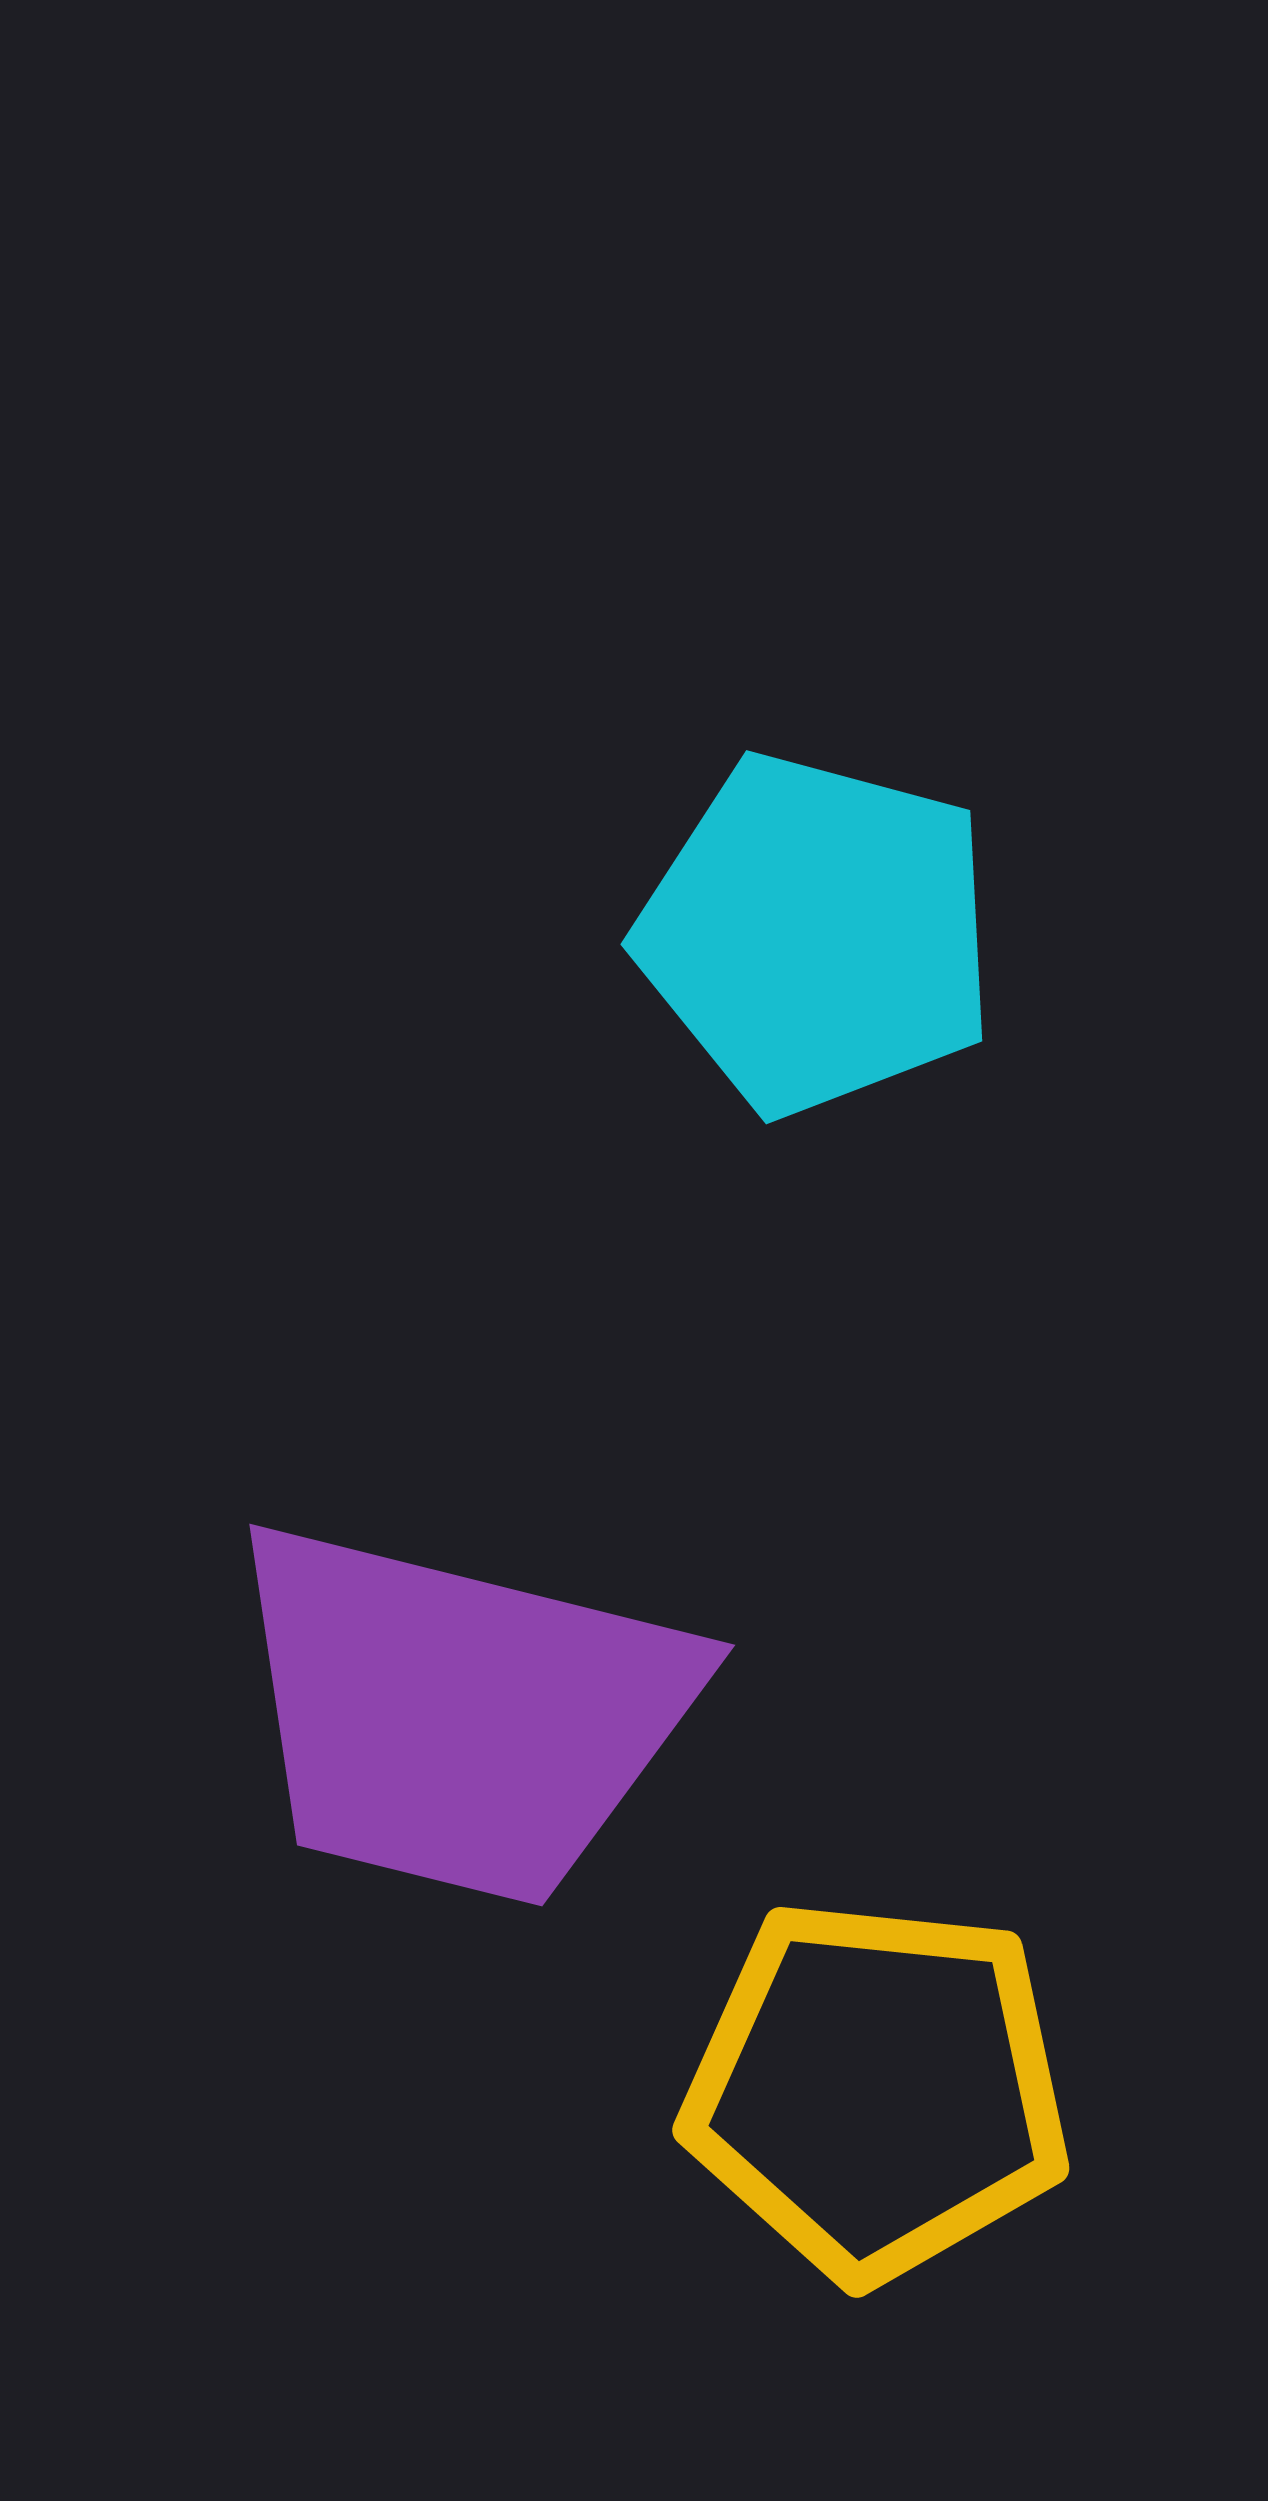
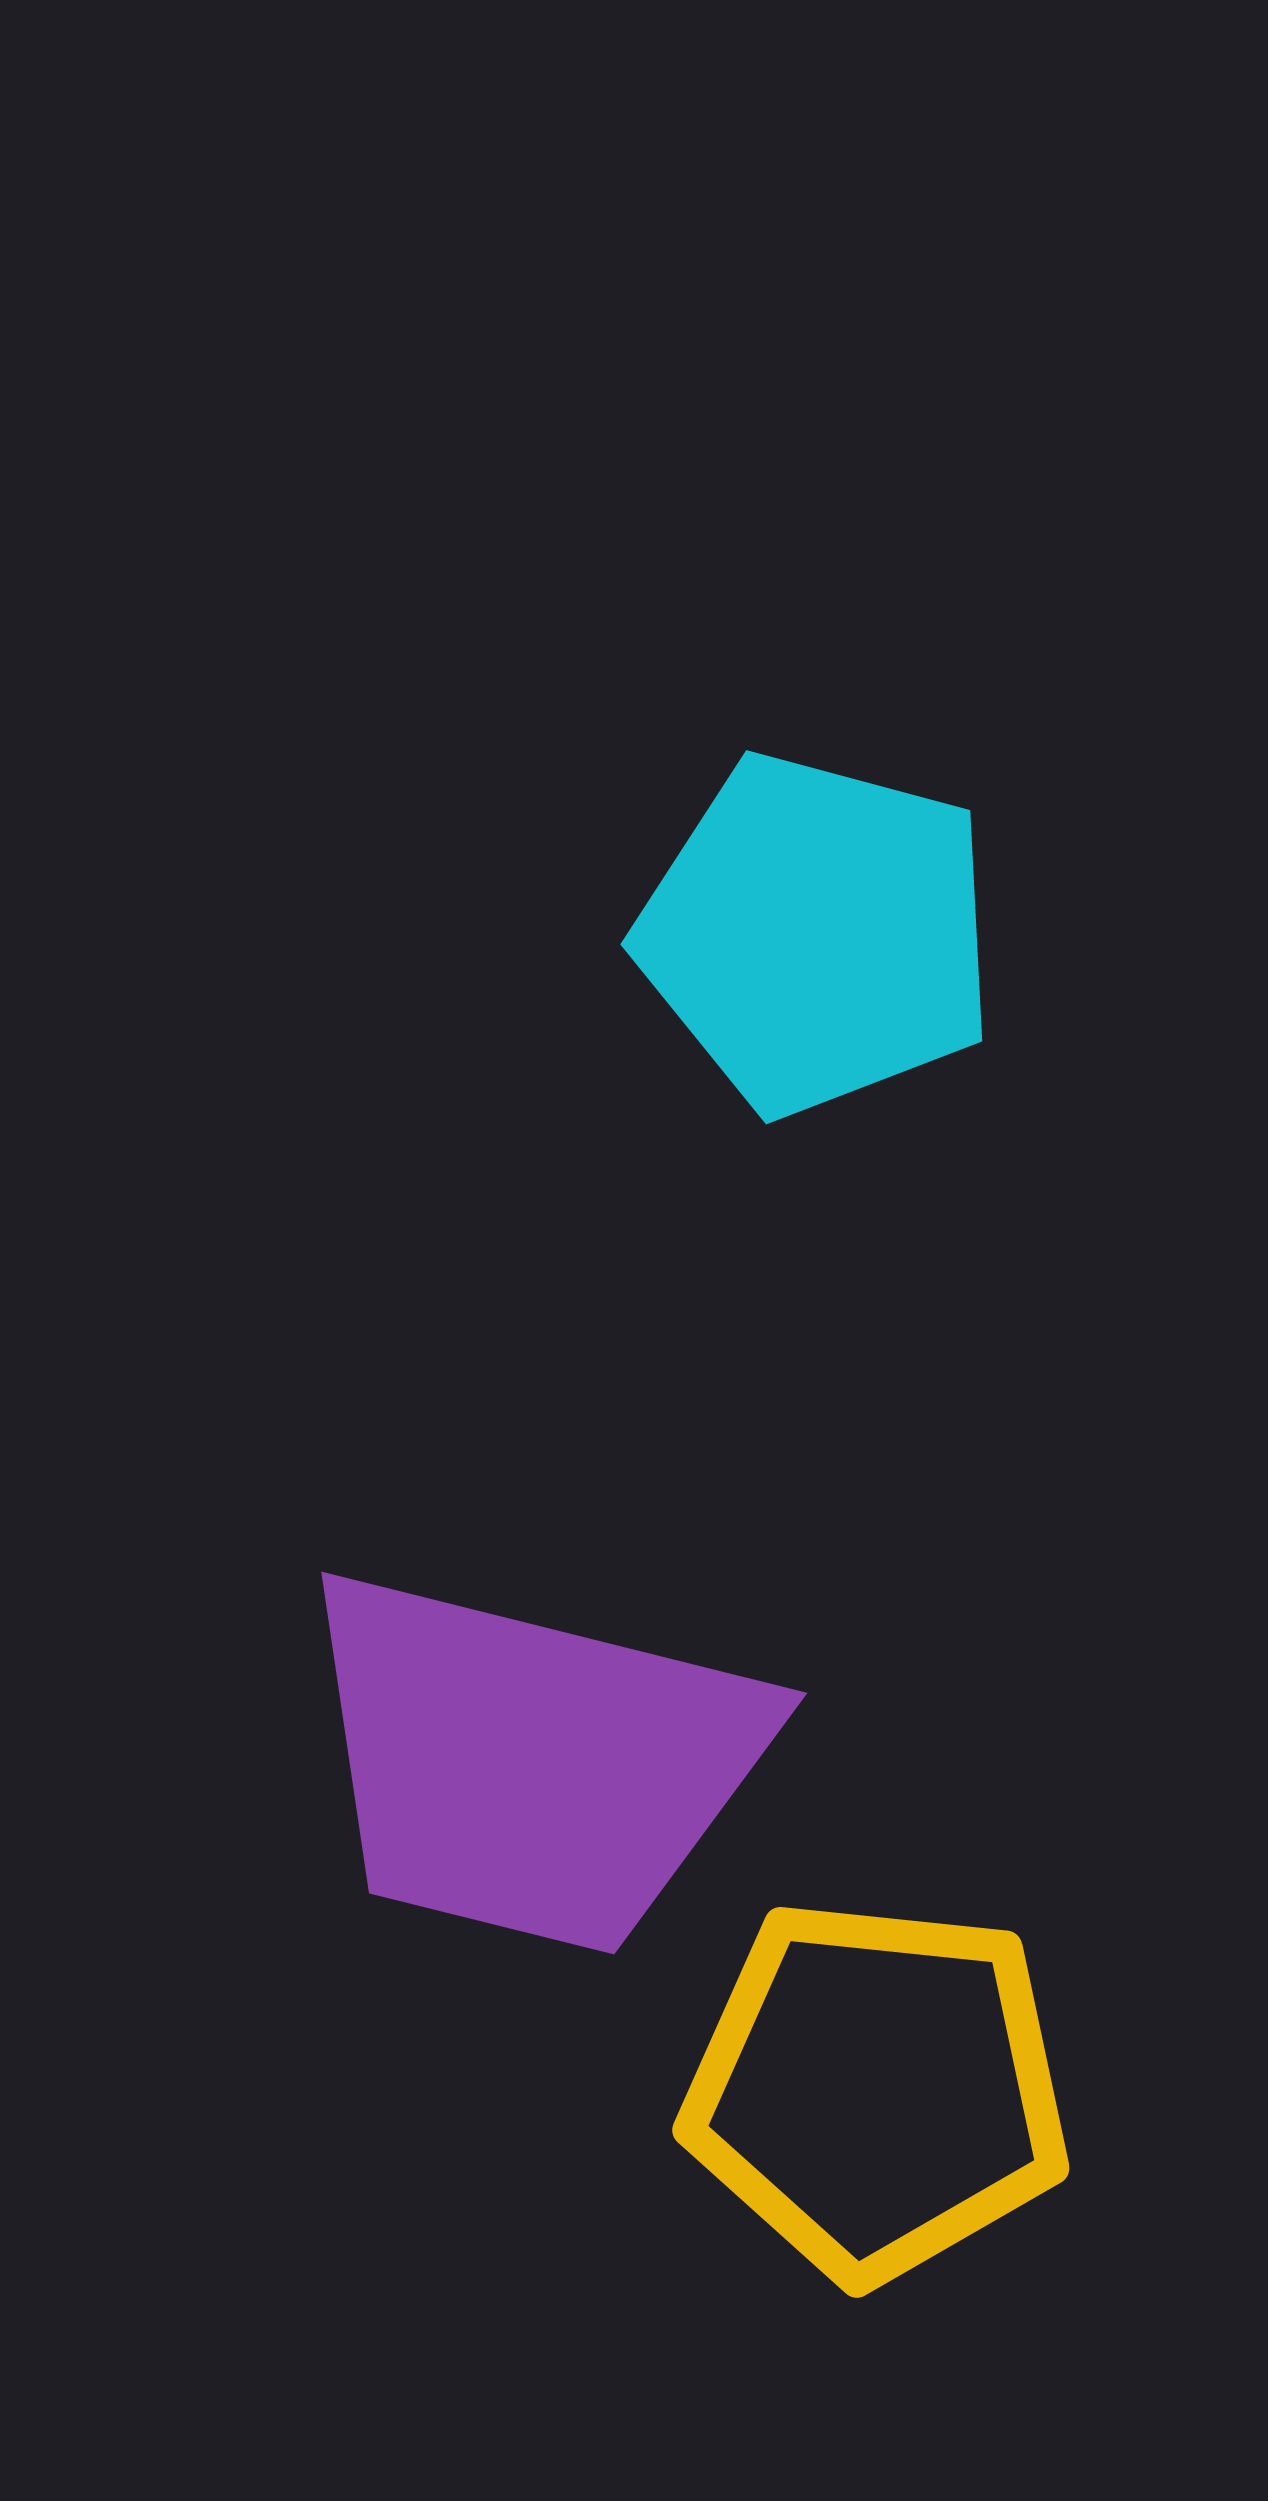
purple trapezoid: moved 72 px right, 48 px down
